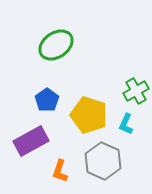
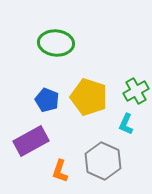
green ellipse: moved 2 px up; rotated 40 degrees clockwise
blue pentagon: rotated 15 degrees counterclockwise
yellow pentagon: moved 18 px up
